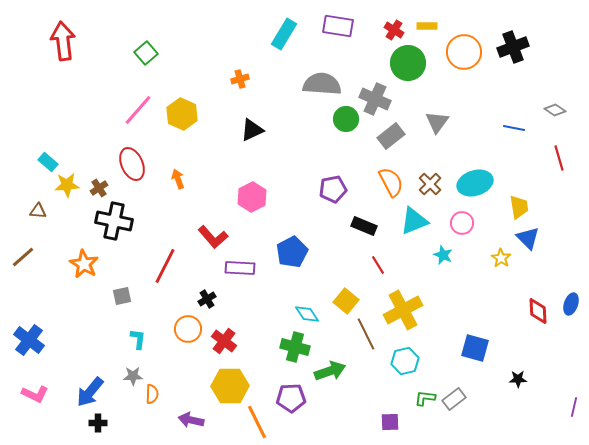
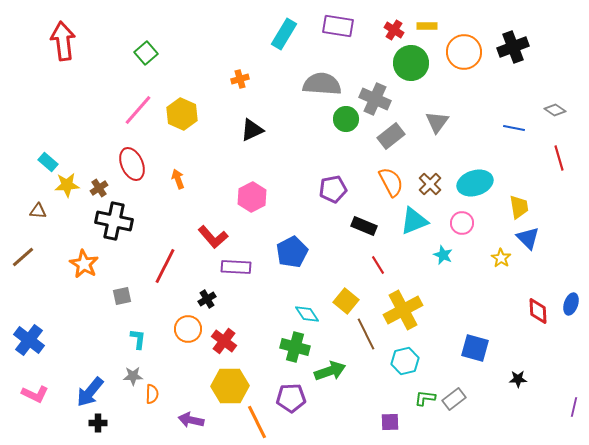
green circle at (408, 63): moved 3 px right
purple rectangle at (240, 268): moved 4 px left, 1 px up
